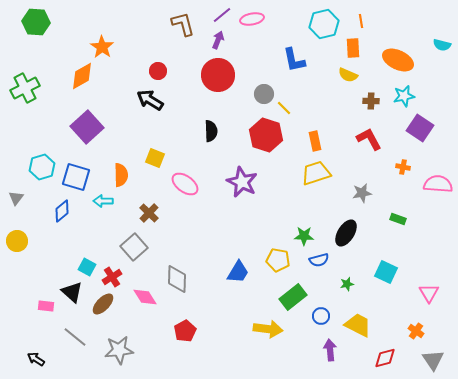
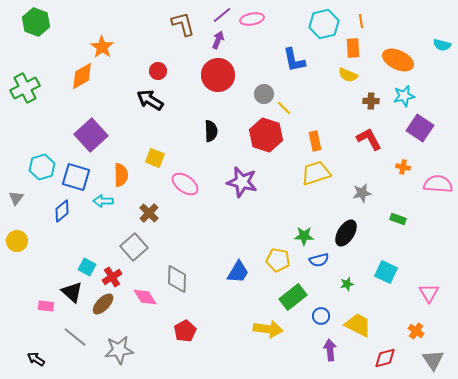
green hexagon at (36, 22): rotated 16 degrees clockwise
purple square at (87, 127): moved 4 px right, 8 px down
purple star at (242, 182): rotated 12 degrees counterclockwise
